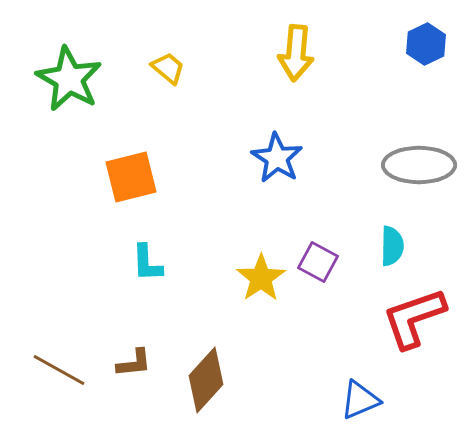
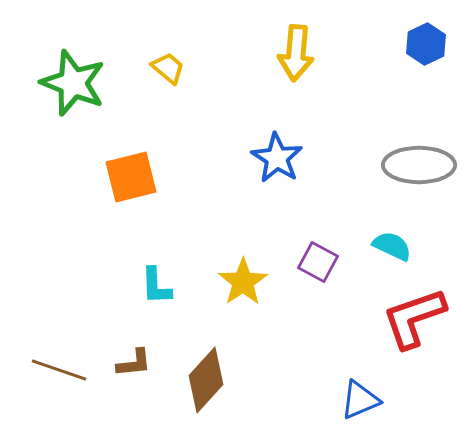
green star: moved 4 px right, 4 px down; rotated 8 degrees counterclockwise
cyan semicircle: rotated 66 degrees counterclockwise
cyan L-shape: moved 9 px right, 23 px down
yellow star: moved 18 px left, 4 px down
brown line: rotated 10 degrees counterclockwise
